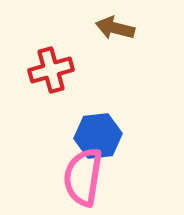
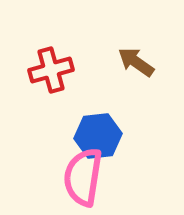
brown arrow: moved 21 px right, 34 px down; rotated 21 degrees clockwise
